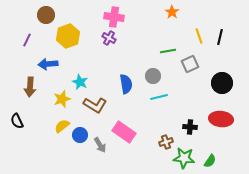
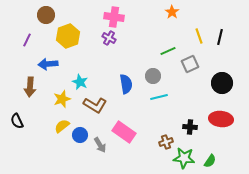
green line: rotated 14 degrees counterclockwise
